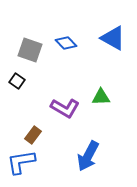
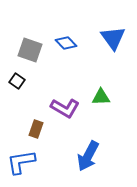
blue triangle: rotated 24 degrees clockwise
brown rectangle: moved 3 px right, 6 px up; rotated 18 degrees counterclockwise
